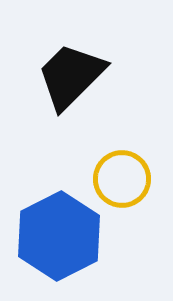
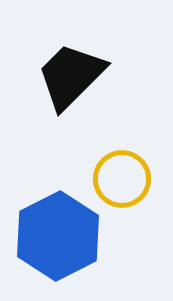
blue hexagon: moved 1 px left
